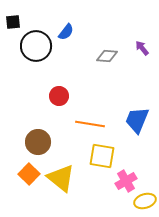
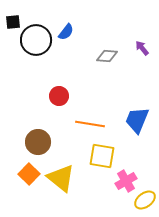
black circle: moved 6 px up
yellow ellipse: moved 1 px up; rotated 20 degrees counterclockwise
